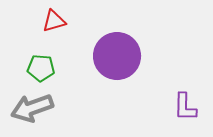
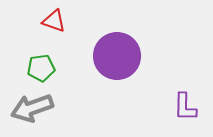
red triangle: rotated 35 degrees clockwise
green pentagon: rotated 12 degrees counterclockwise
